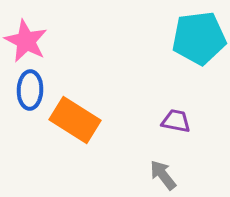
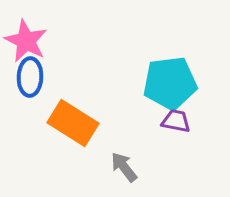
cyan pentagon: moved 29 px left, 45 px down
blue ellipse: moved 13 px up
orange rectangle: moved 2 px left, 3 px down
gray arrow: moved 39 px left, 8 px up
